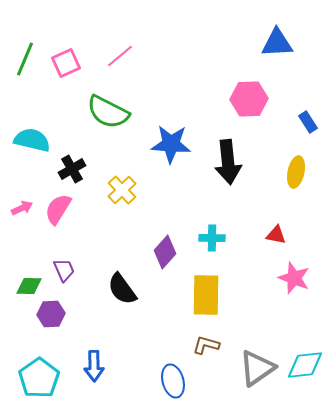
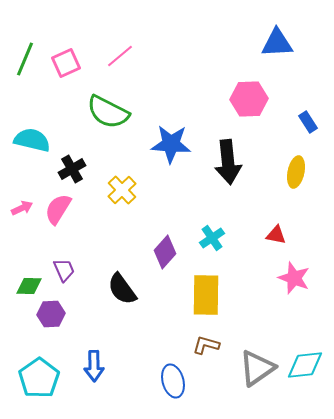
cyan cross: rotated 35 degrees counterclockwise
